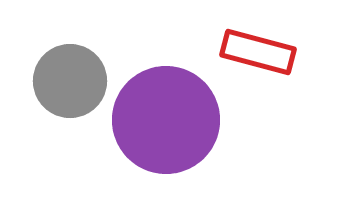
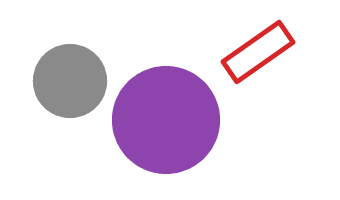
red rectangle: rotated 50 degrees counterclockwise
